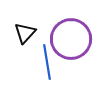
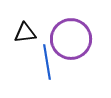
black triangle: rotated 40 degrees clockwise
